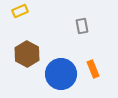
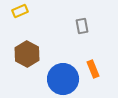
blue circle: moved 2 px right, 5 px down
